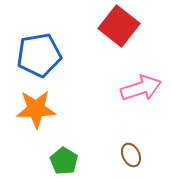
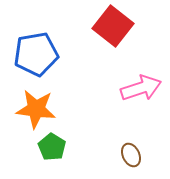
red square: moved 6 px left
blue pentagon: moved 3 px left, 1 px up
orange star: rotated 9 degrees clockwise
green pentagon: moved 12 px left, 14 px up
